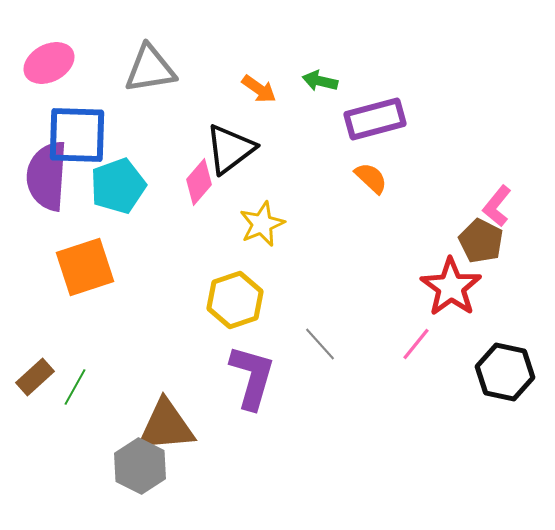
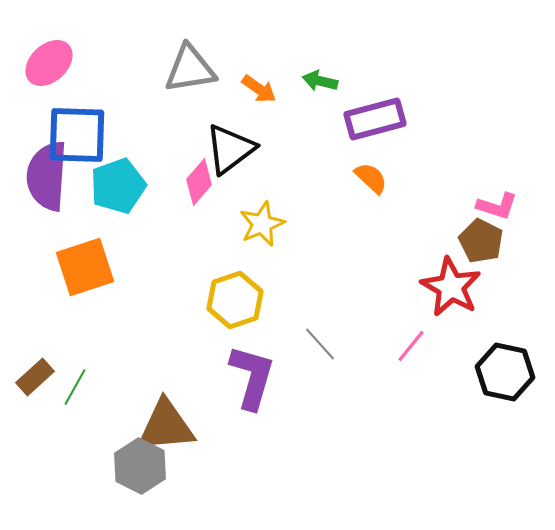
pink ellipse: rotated 15 degrees counterclockwise
gray triangle: moved 40 px right
pink L-shape: rotated 111 degrees counterclockwise
red star: rotated 6 degrees counterclockwise
pink line: moved 5 px left, 2 px down
